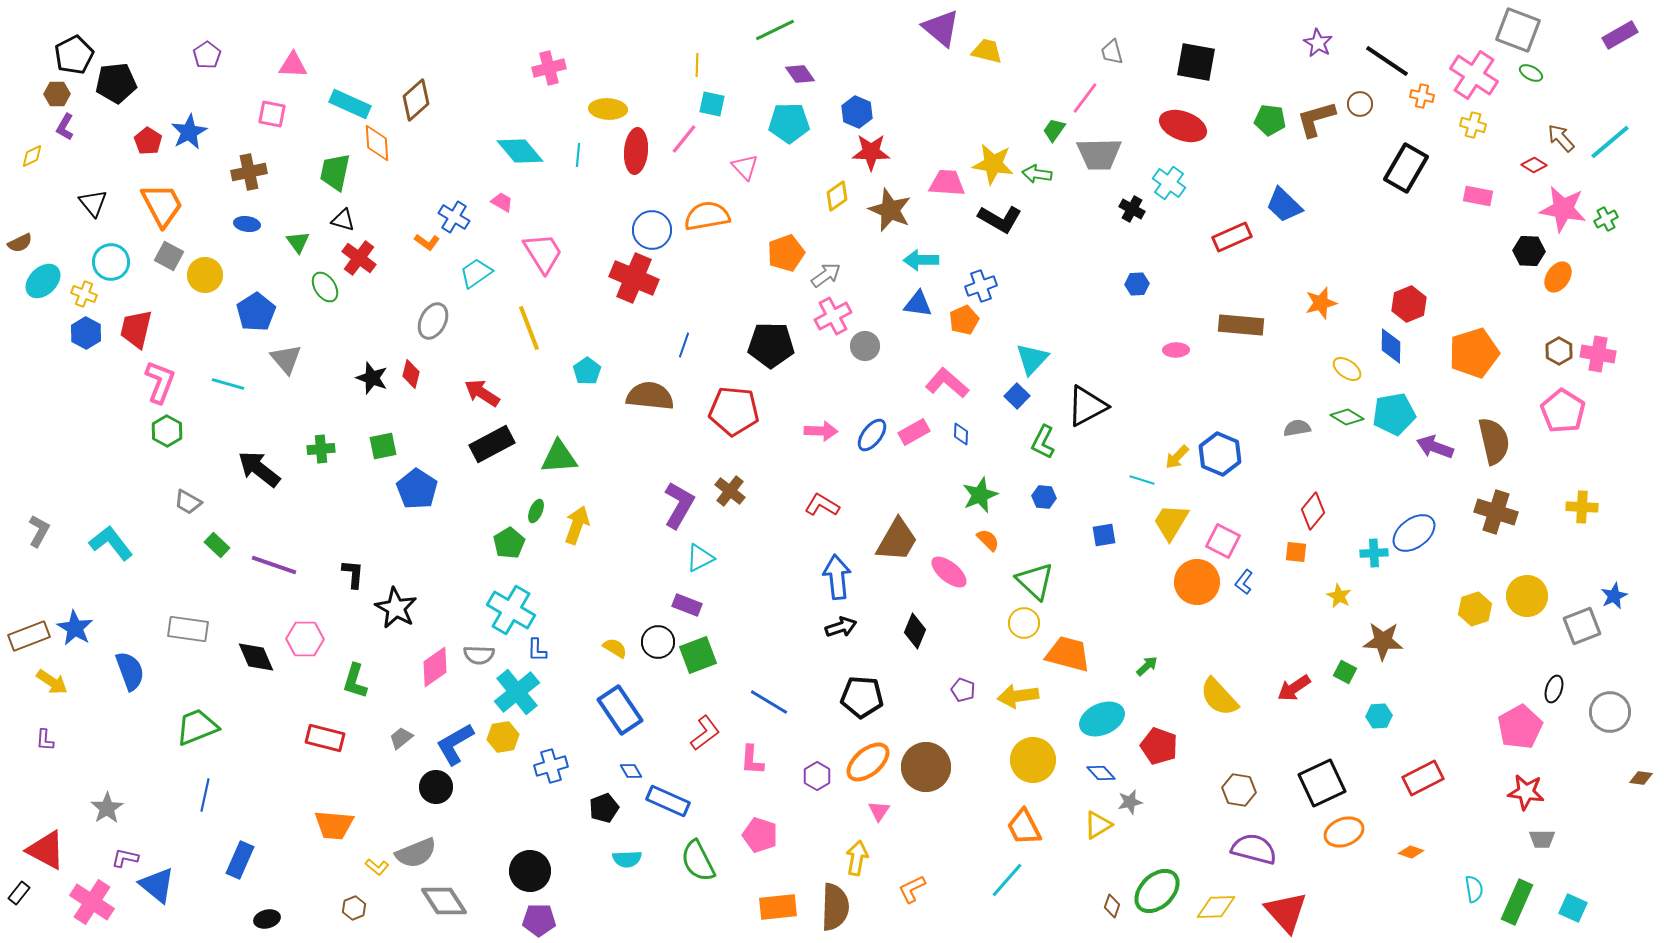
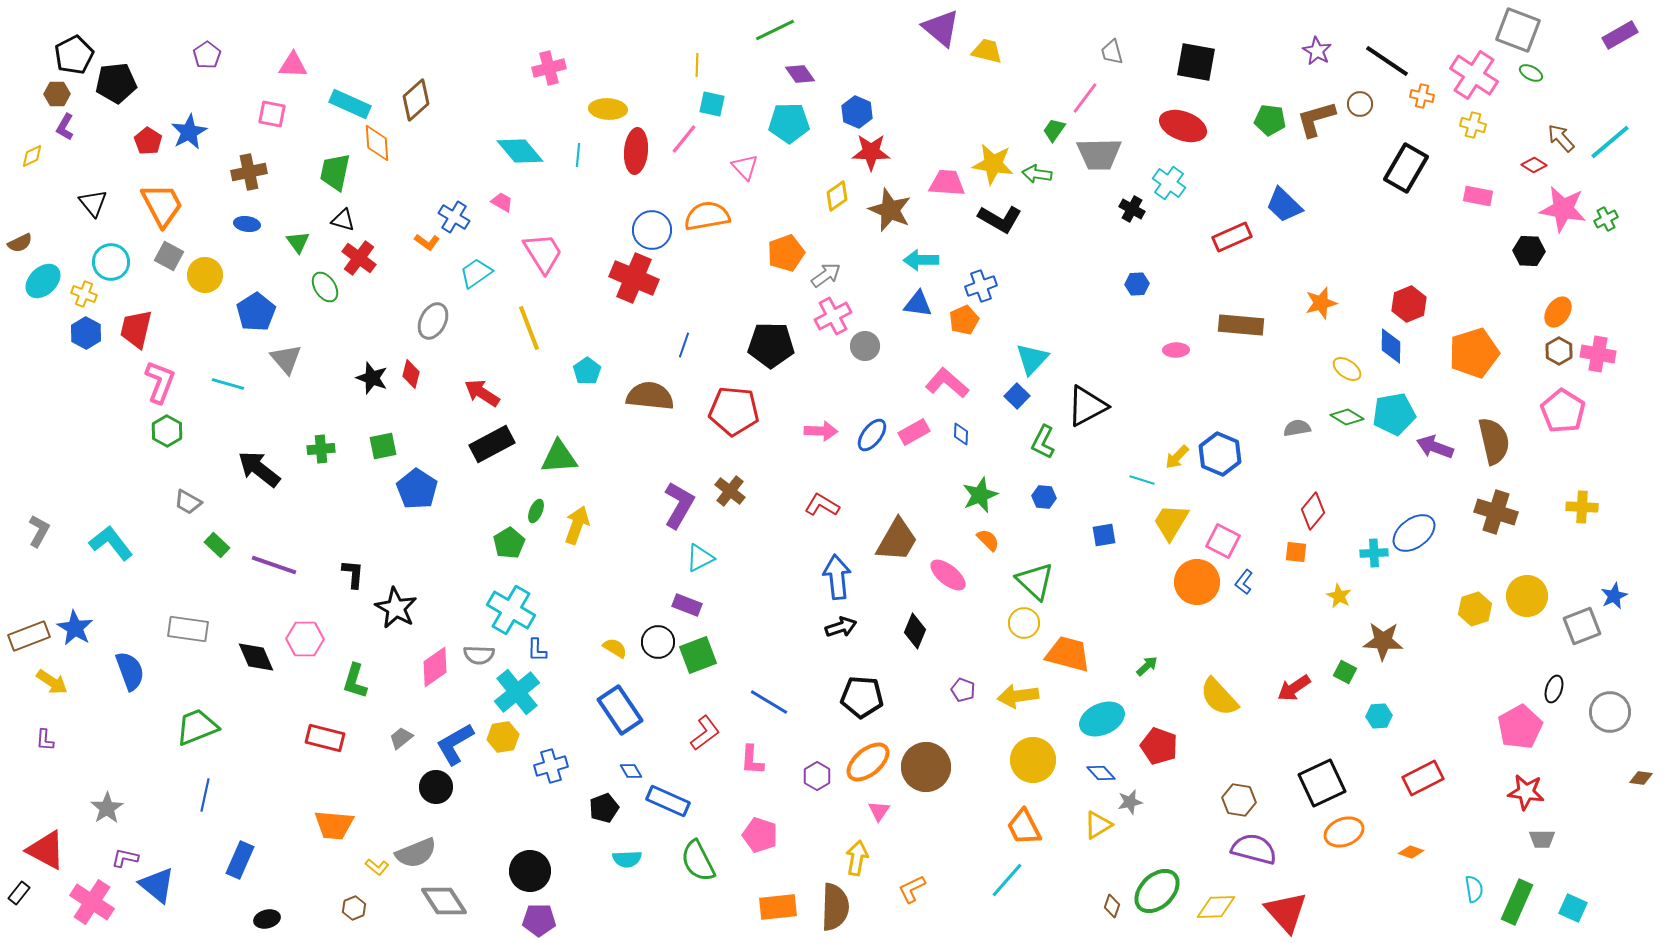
purple star at (1318, 43): moved 1 px left, 8 px down
orange ellipse at (1558, 277): moved 35 px down
pink ellipse at (949, 572): moved 1 px left, 3 px down
brown hexagon at (1239, 790): moved 10 px down
